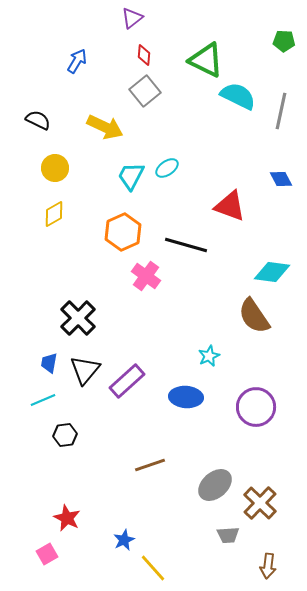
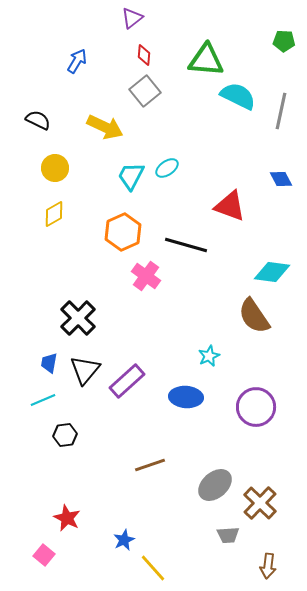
green triangle: rotated 21 degrees counterclockwise
pink square: moved 3 px left, 1 px down; rotated 20 degrees counterclockwise
